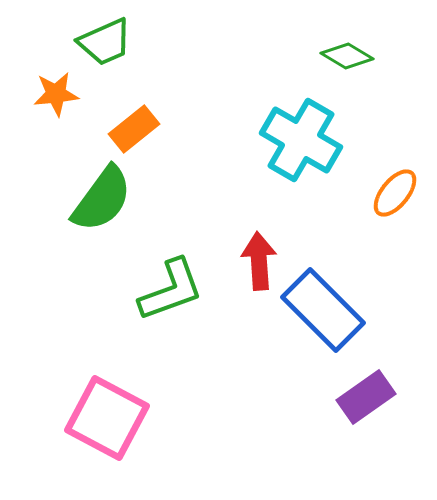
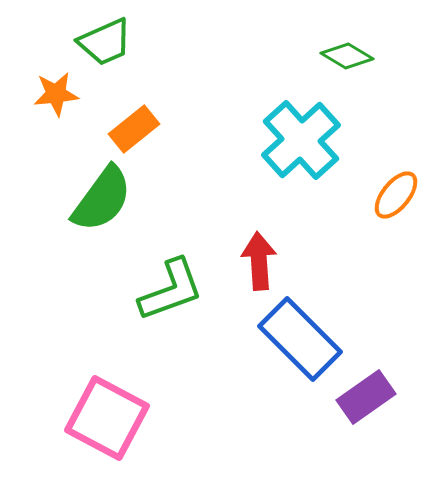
cyan cross: rotated 18 degrees clockwise
orange ellipse: moved 1 px right, 2 px down
blue rectangle: moved 23 px left, 29 px down
